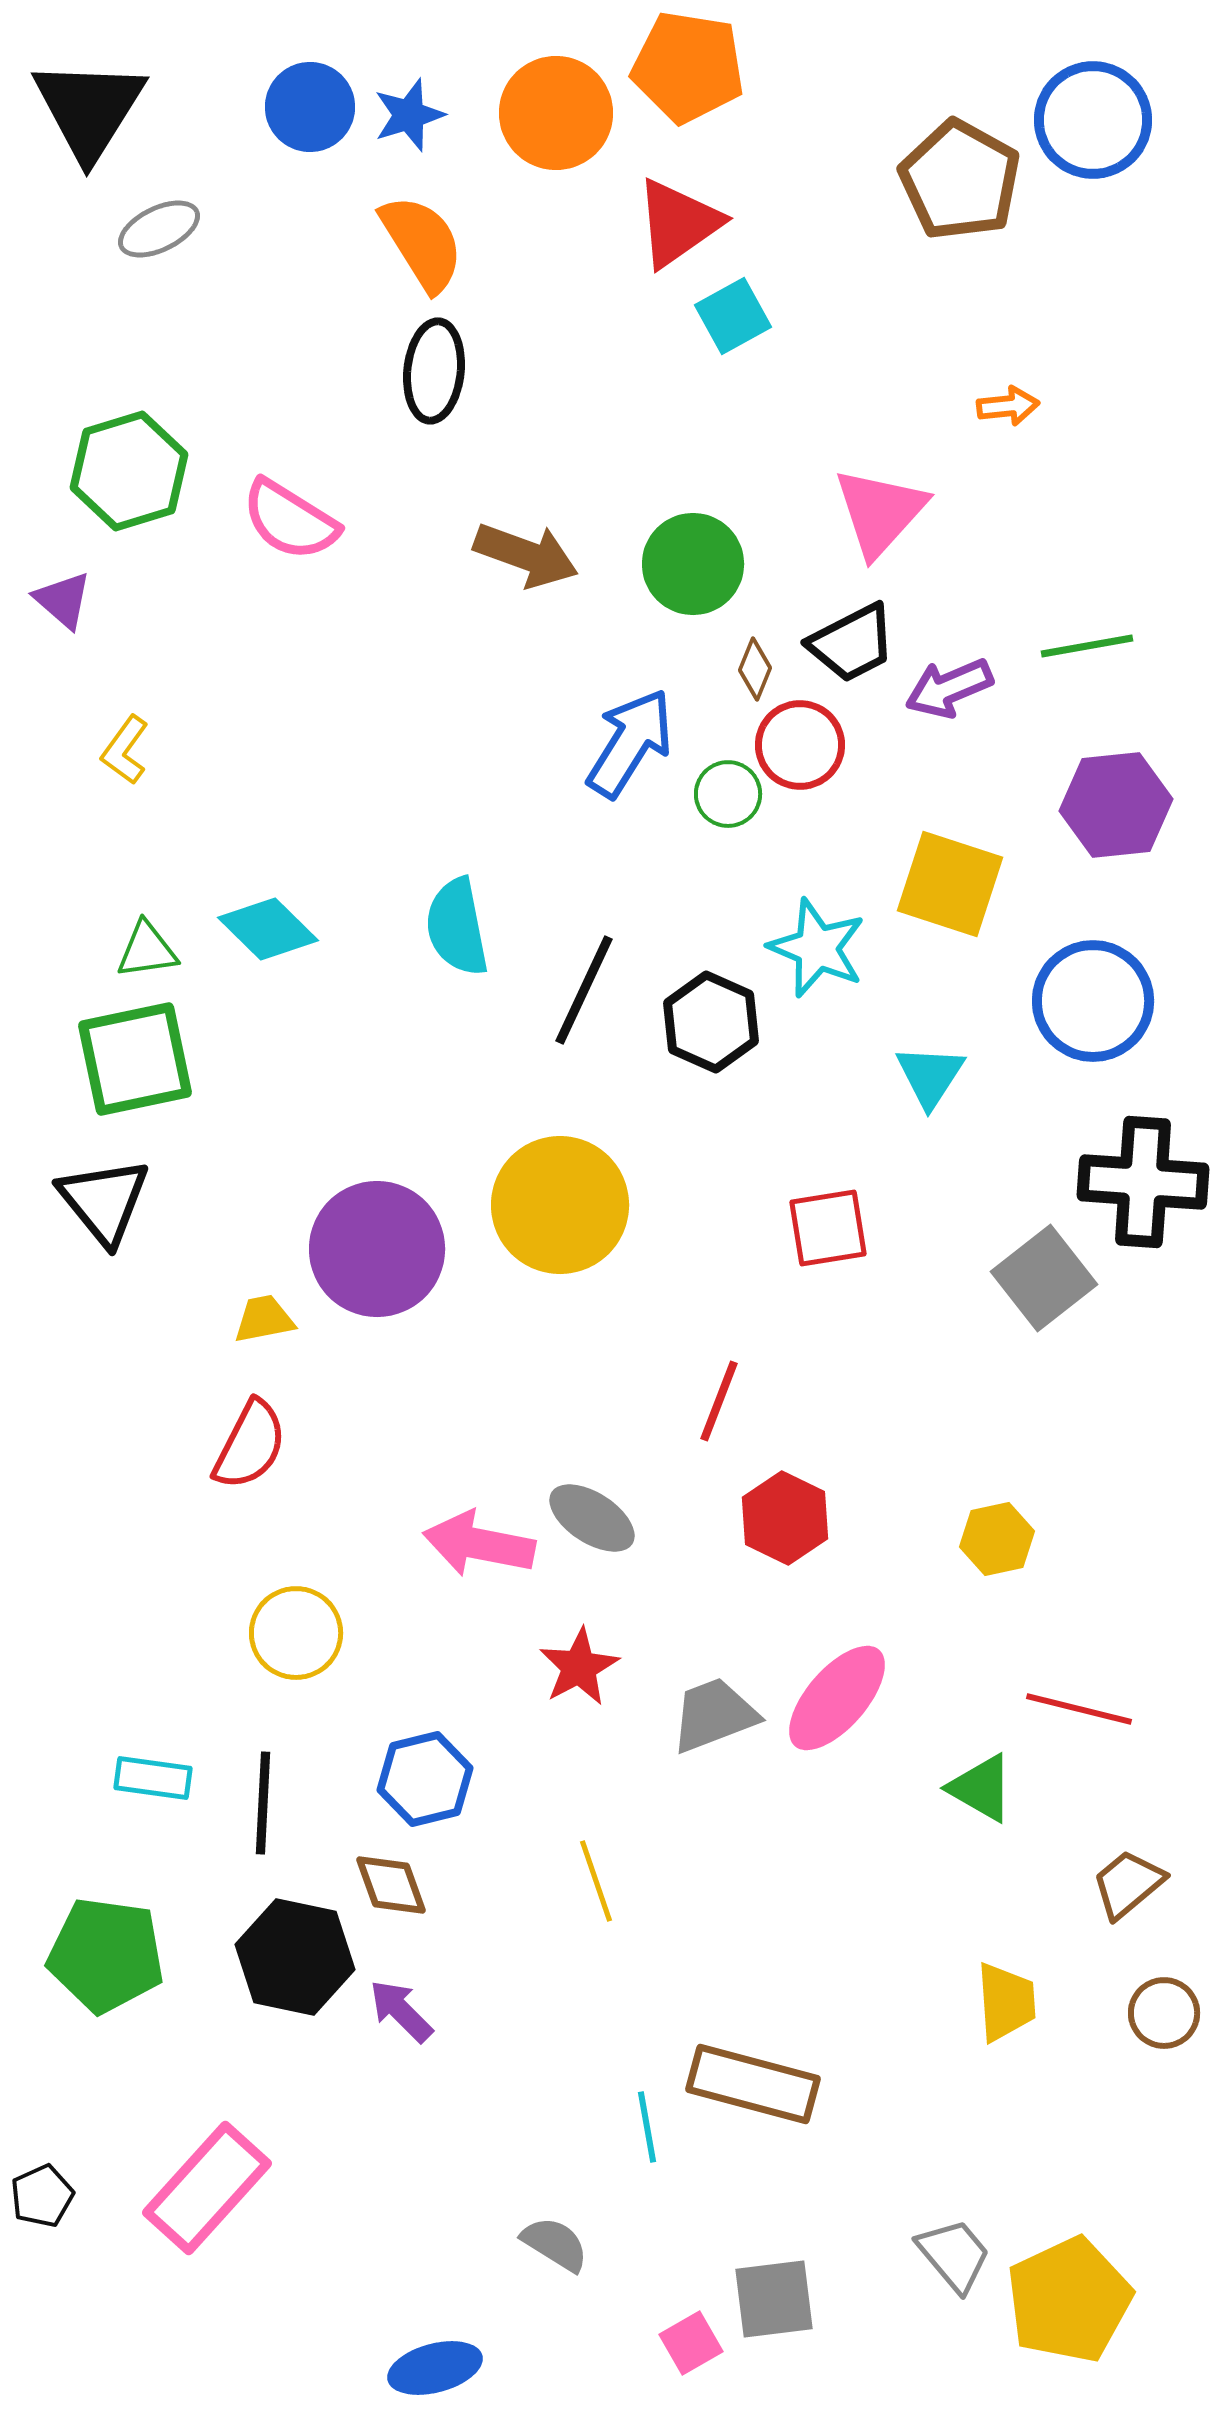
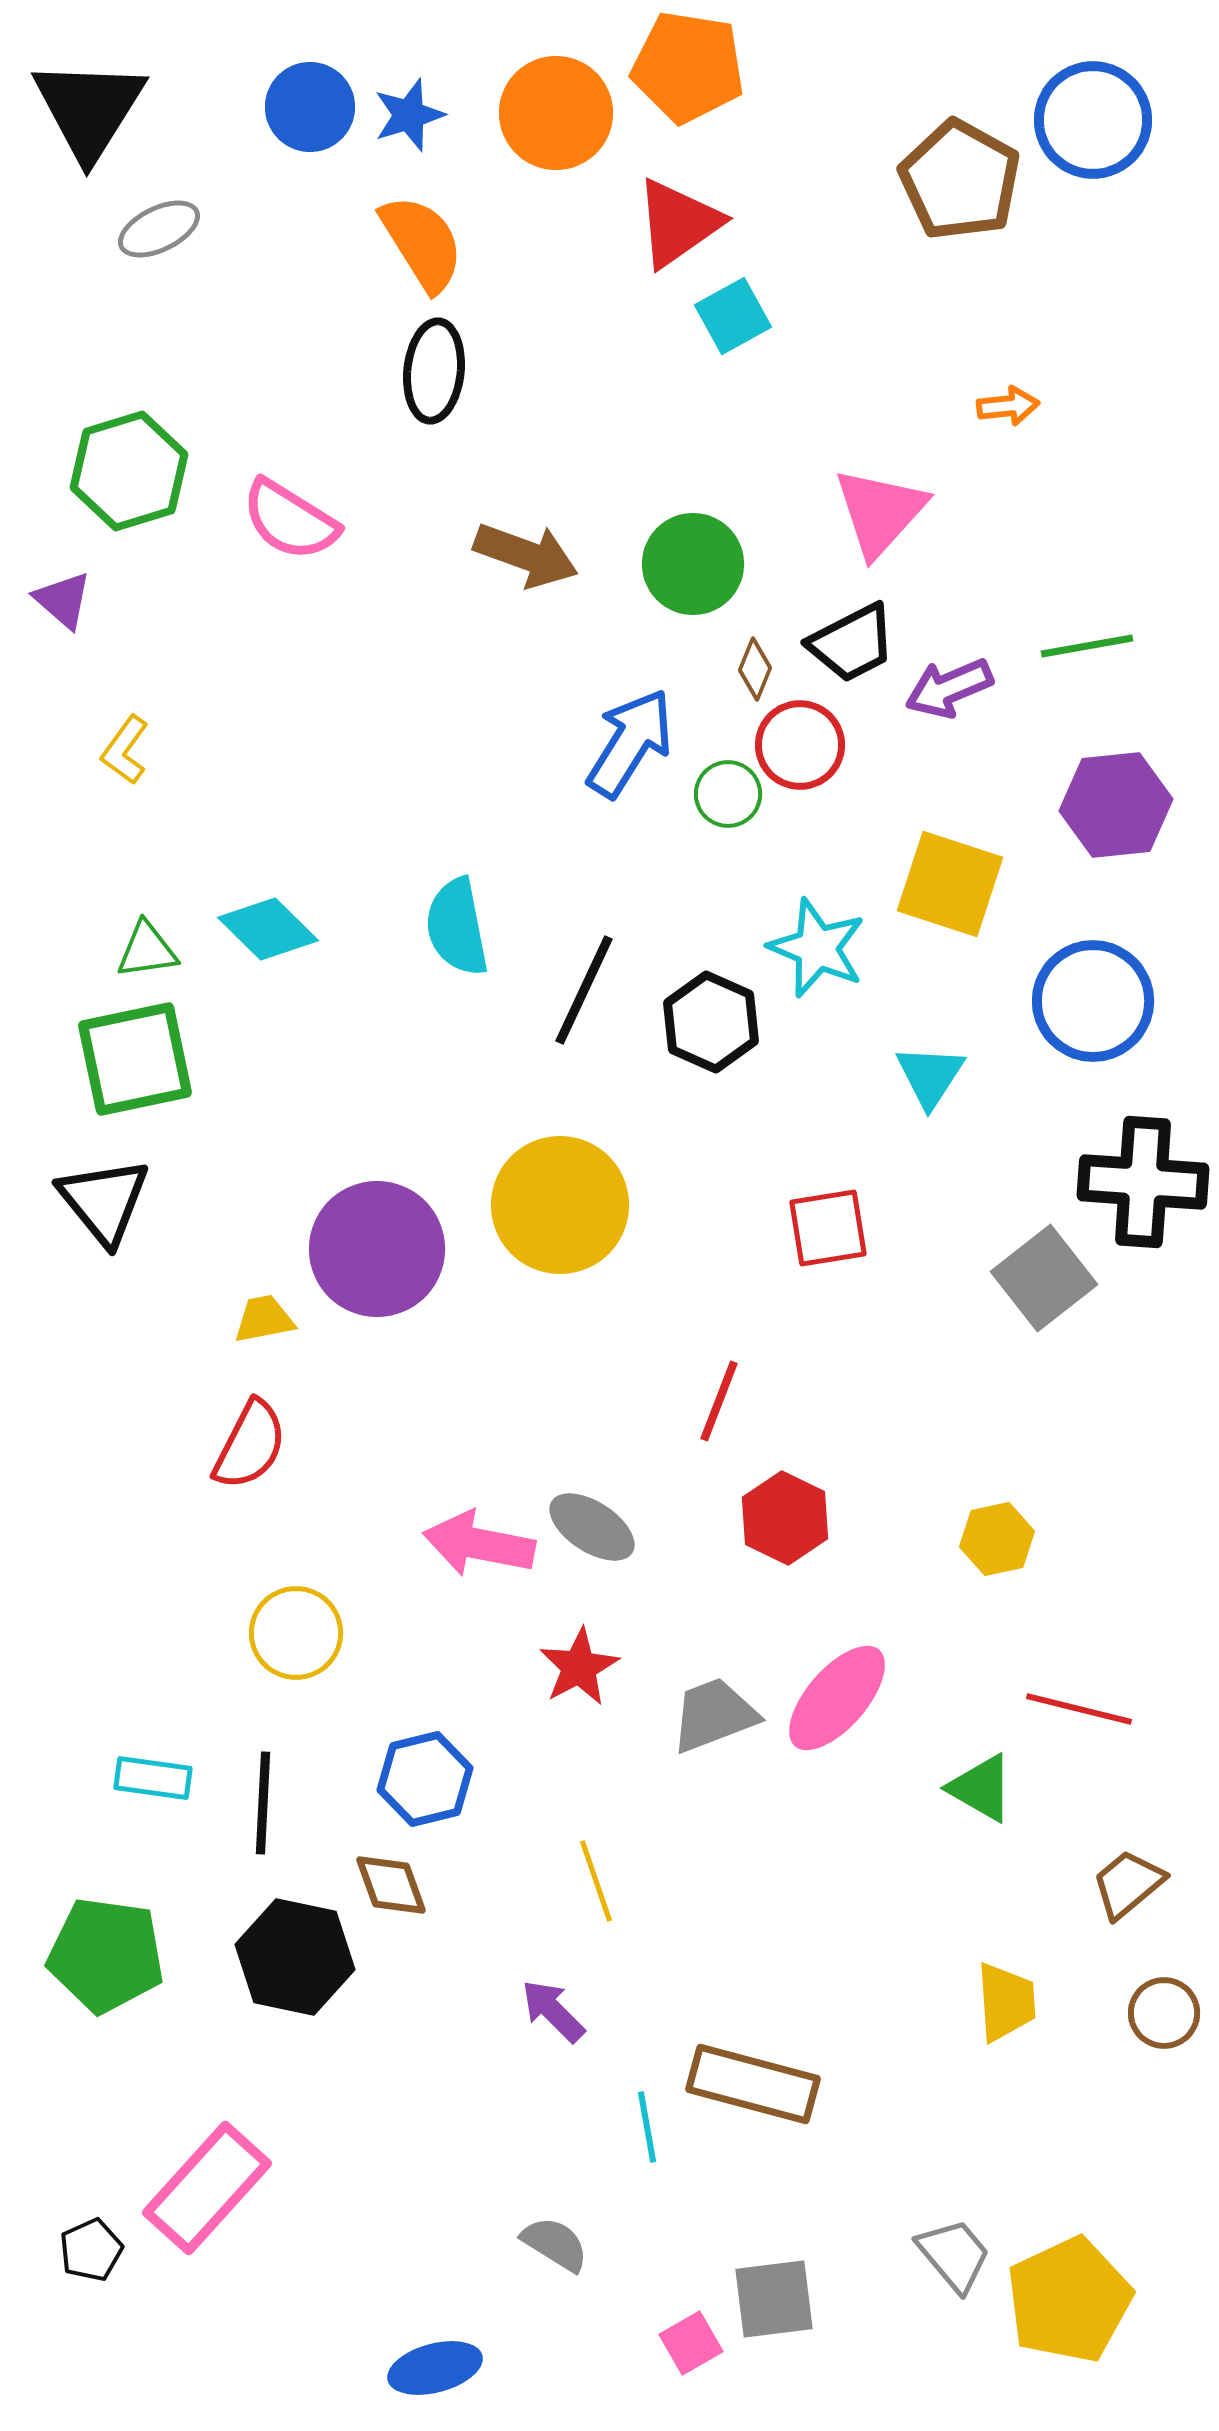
gray ellipse at (592, 1518): moved 9 px down
purple arrow at (401, 2011): moved 152 px right
black pentagon at (42, 2196): moved 49 px right, 54 px down
